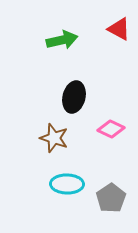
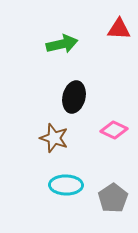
red triangle: rotated 25 degrees counterclockwise
green arrow: moved 4 px down
pink diamond: moved 3 px right, 1 px down
cyan ellipse: moved 1 px left, 1 px down
gray pentagon: moved 2 px right
